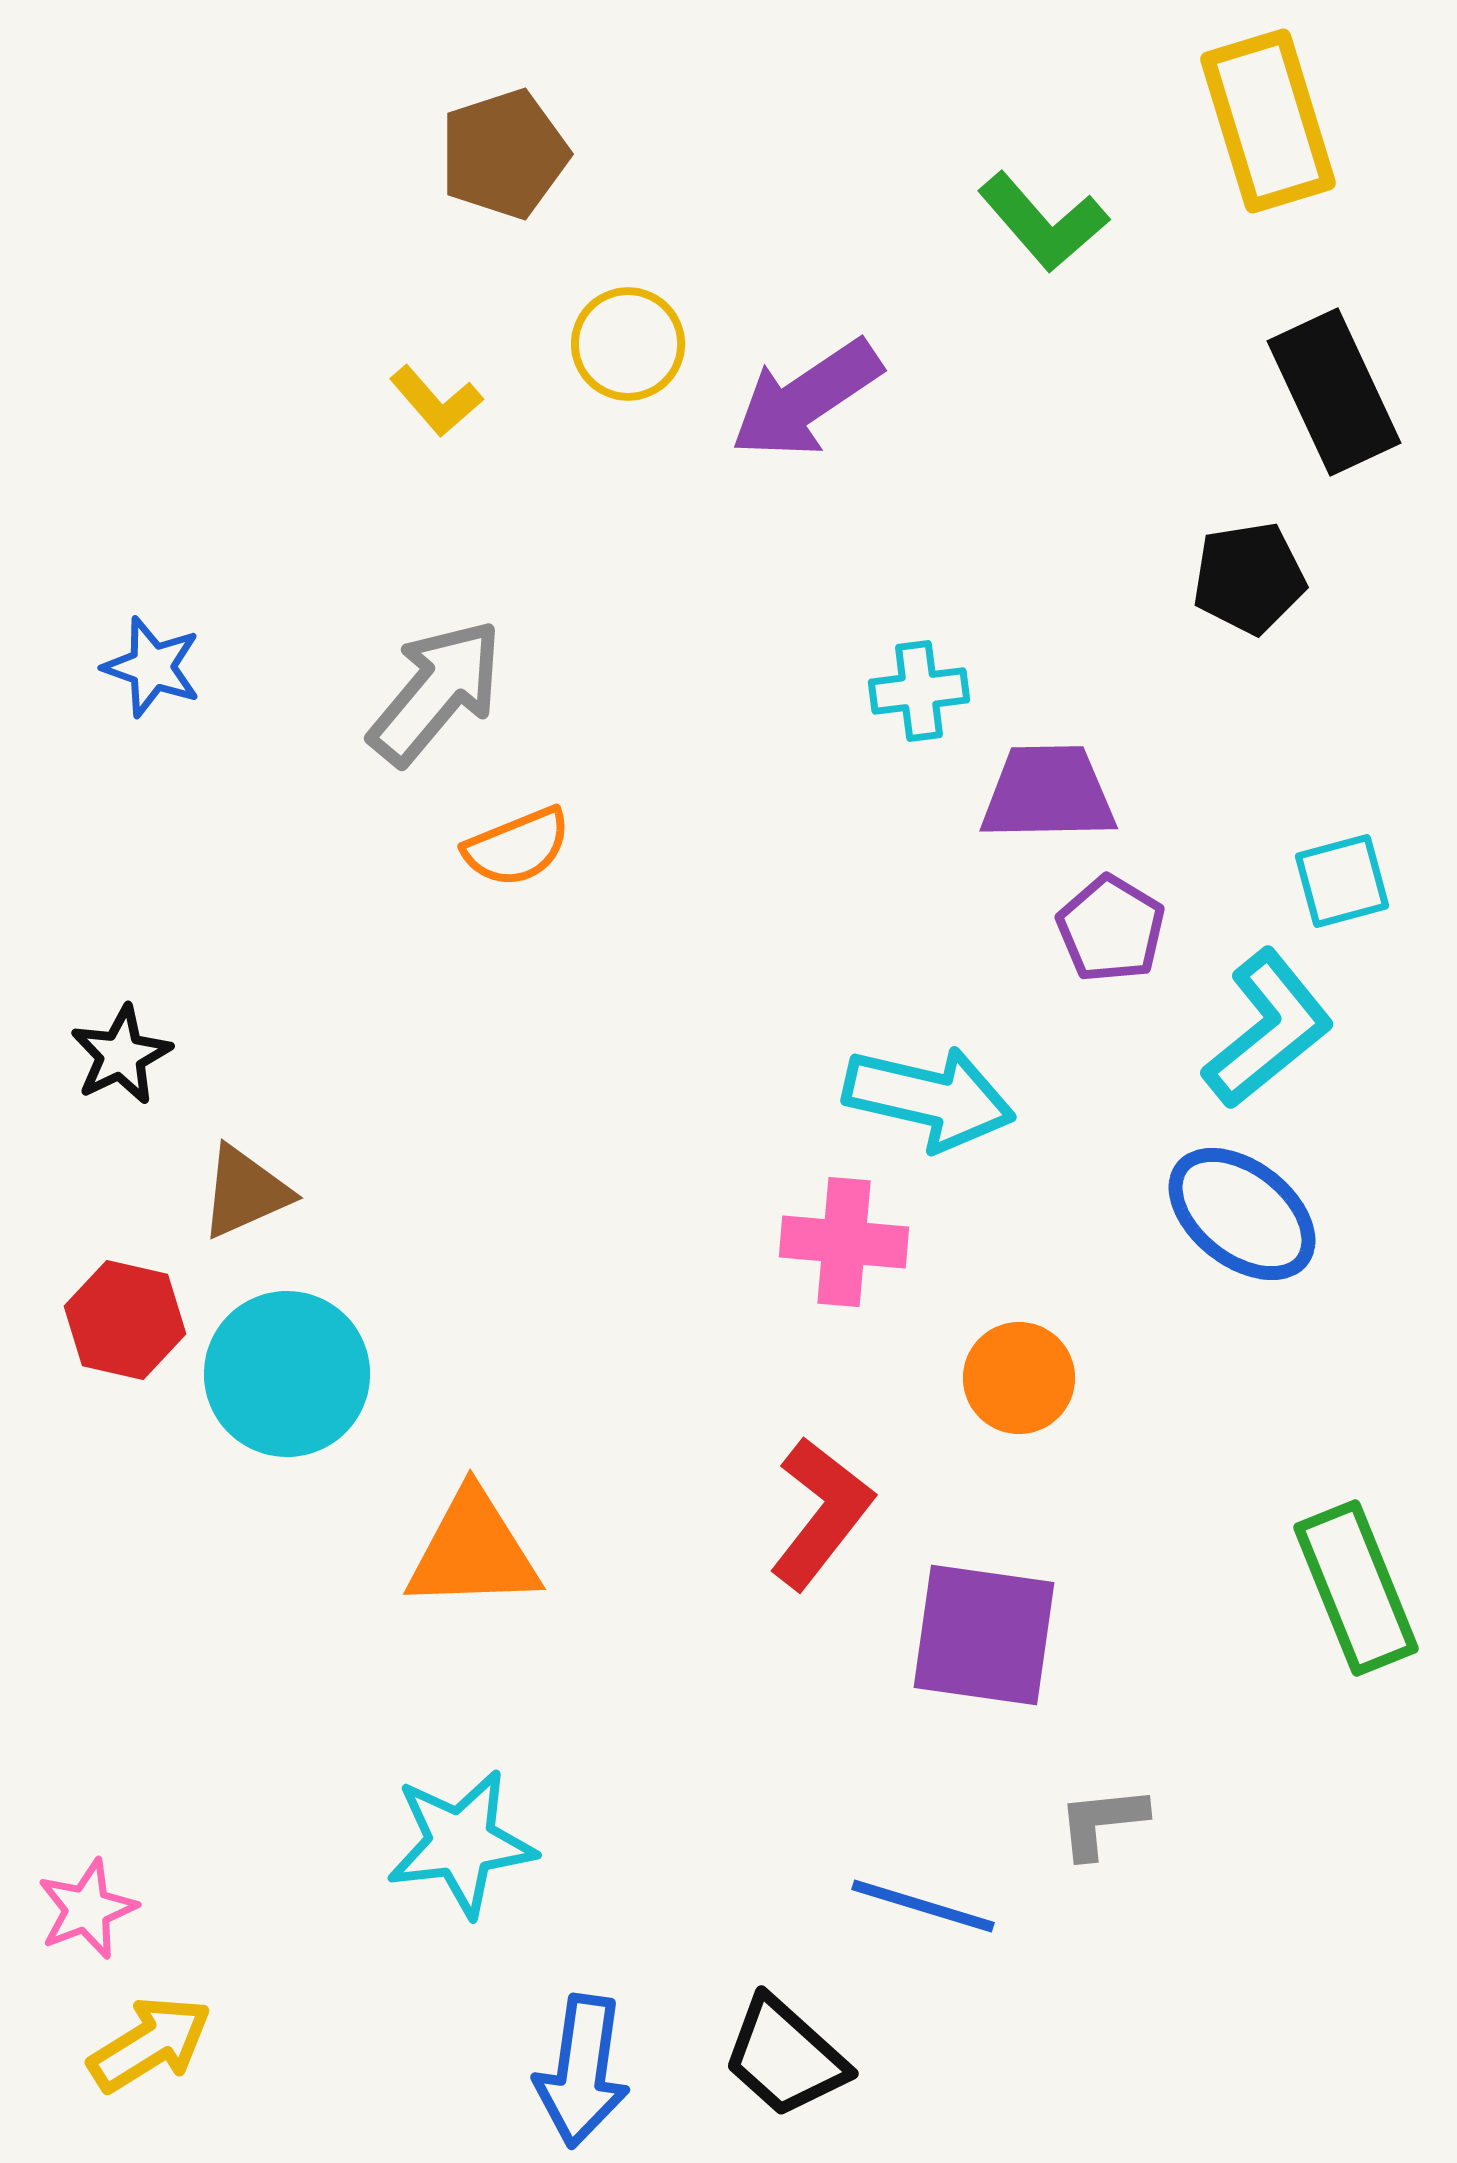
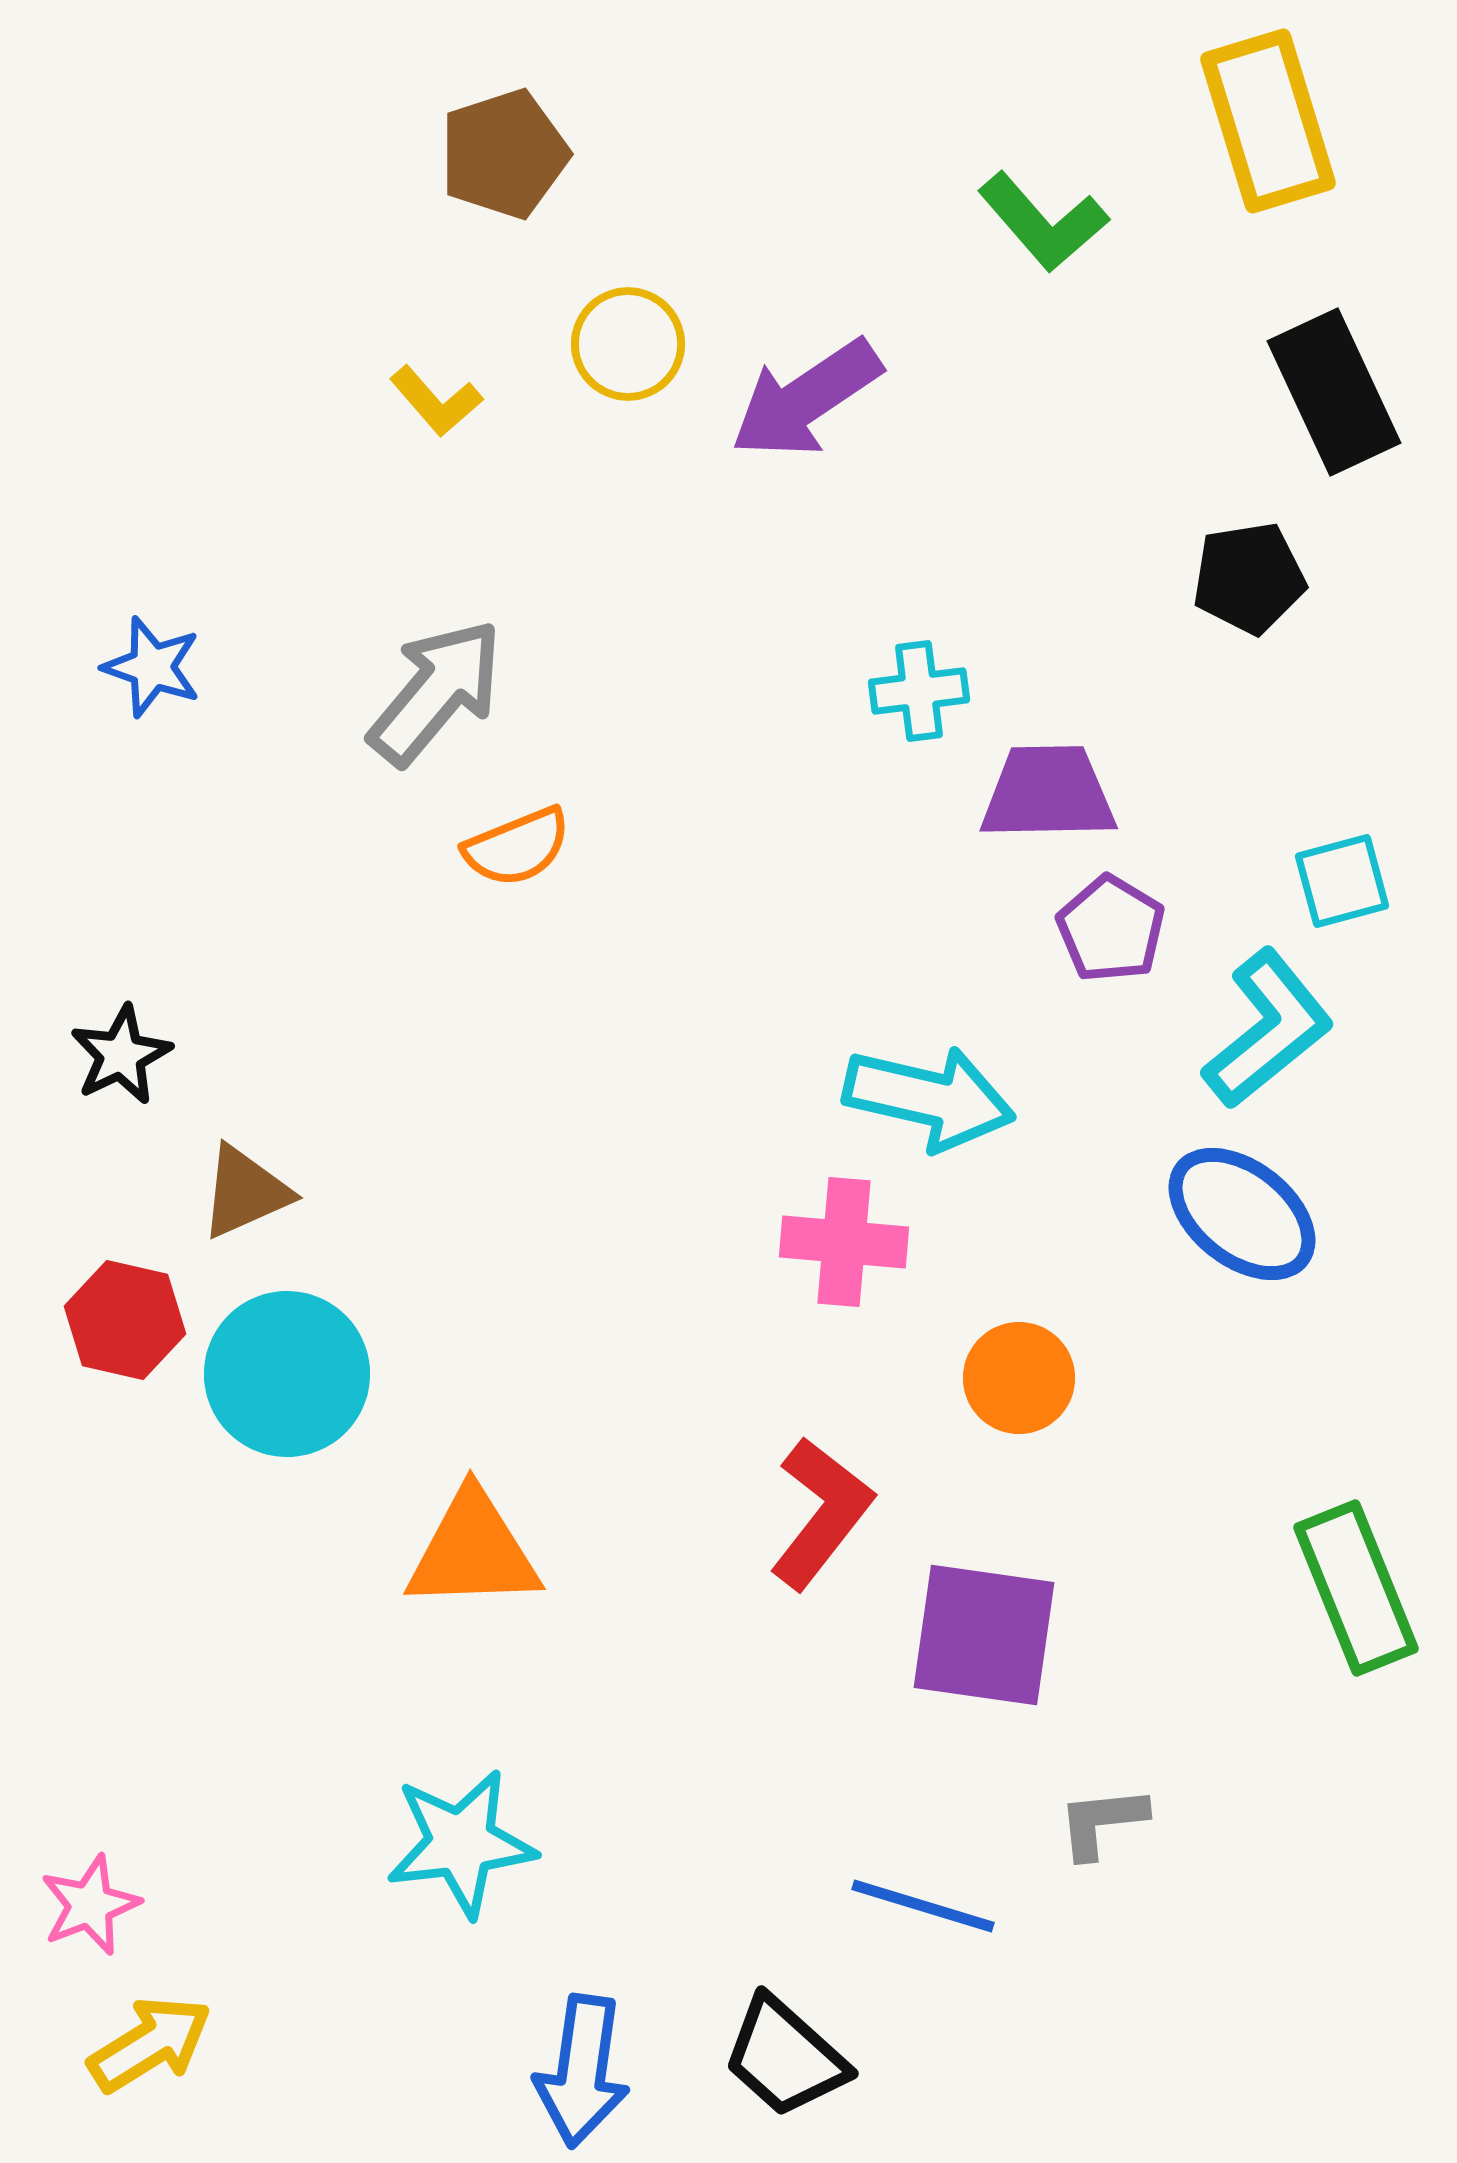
pink star: moved 3 px right, 4 px up
